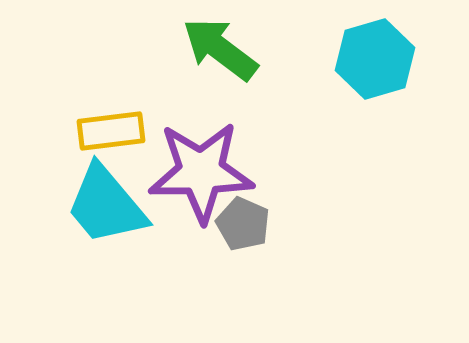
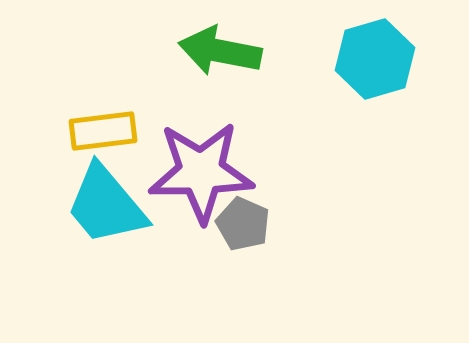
green arrow: moved 2 px down; rotated 26 degrees counterclockwise
yellow rectangle: moved 8 px left
